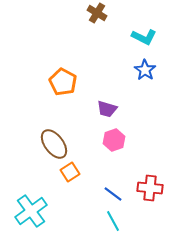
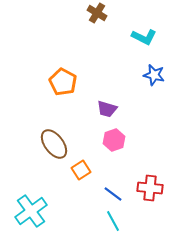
blue star: moved 9 px right, 5 px down; rotated 20 degrees counterclockwise
orange square: moved 11 px right, 2 px up
